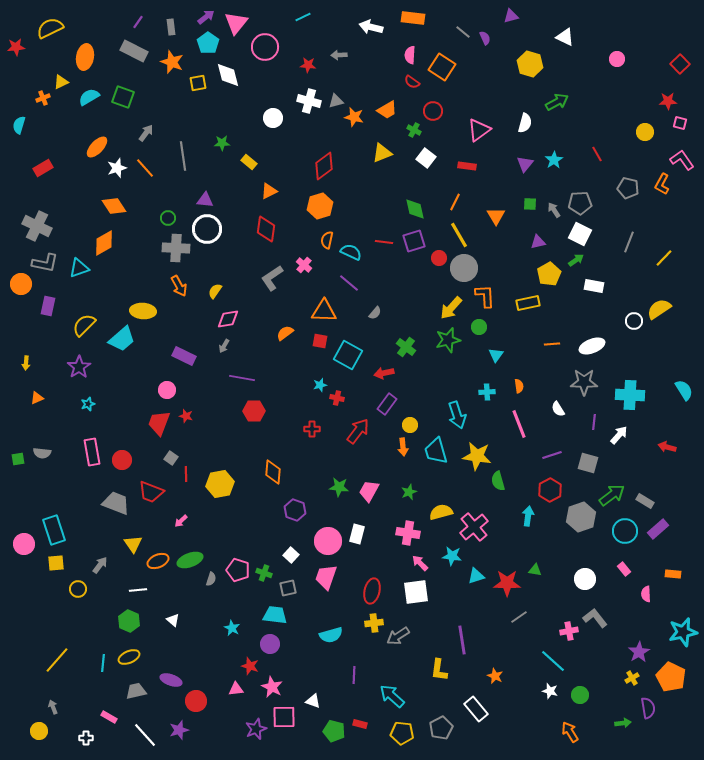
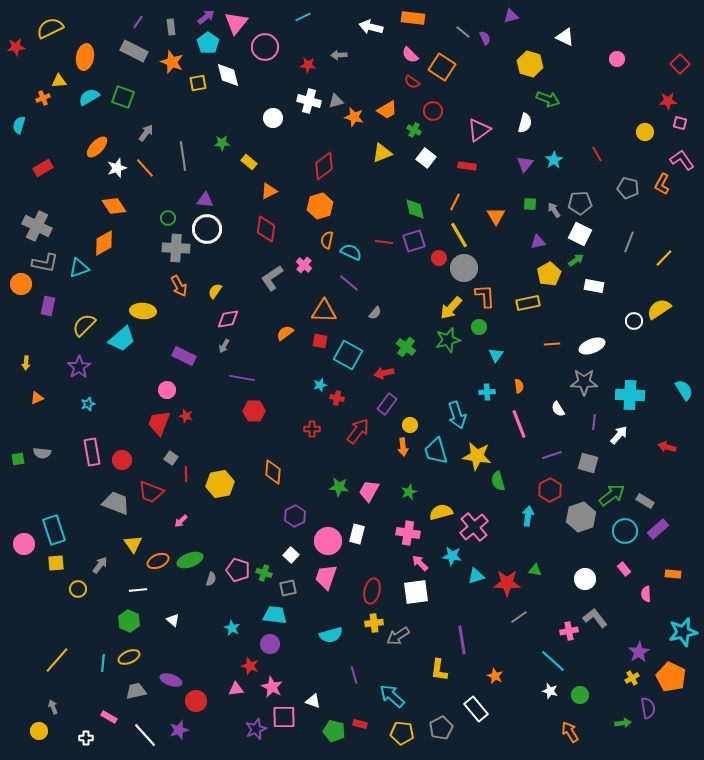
pink semicircle at (410, 55): rotated 48 degrees counterclockwise
yellow triangle at (61, 82): moved 2 px left, 1 px up; rotated 21 degrees clockwise
green arrow at (557, 102): moved 9 px left, 3 px up; rotated 50 degrees clockwise
purple hexagon at (295, 510): moved 6 px down; rotated 15 degrees clockwise
purple line at (354, 675): rotated 18 degrees counterclockwise
